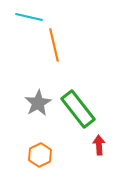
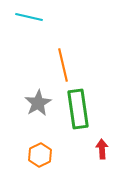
orange line: moved 9 px right, 20 px down
green rectangle: rotated 30 degrees clockwise
red arrow: moved 3 px right, 4 px down
